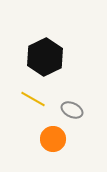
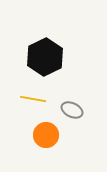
yellow line: rotated 20 degrees counterclockwise
orange circle: moved 7 px left, 4 px up
